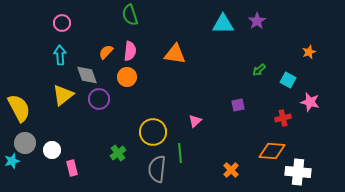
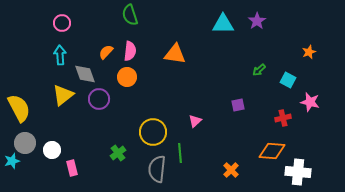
gray diamond: moved 2 px left, 1 px up
